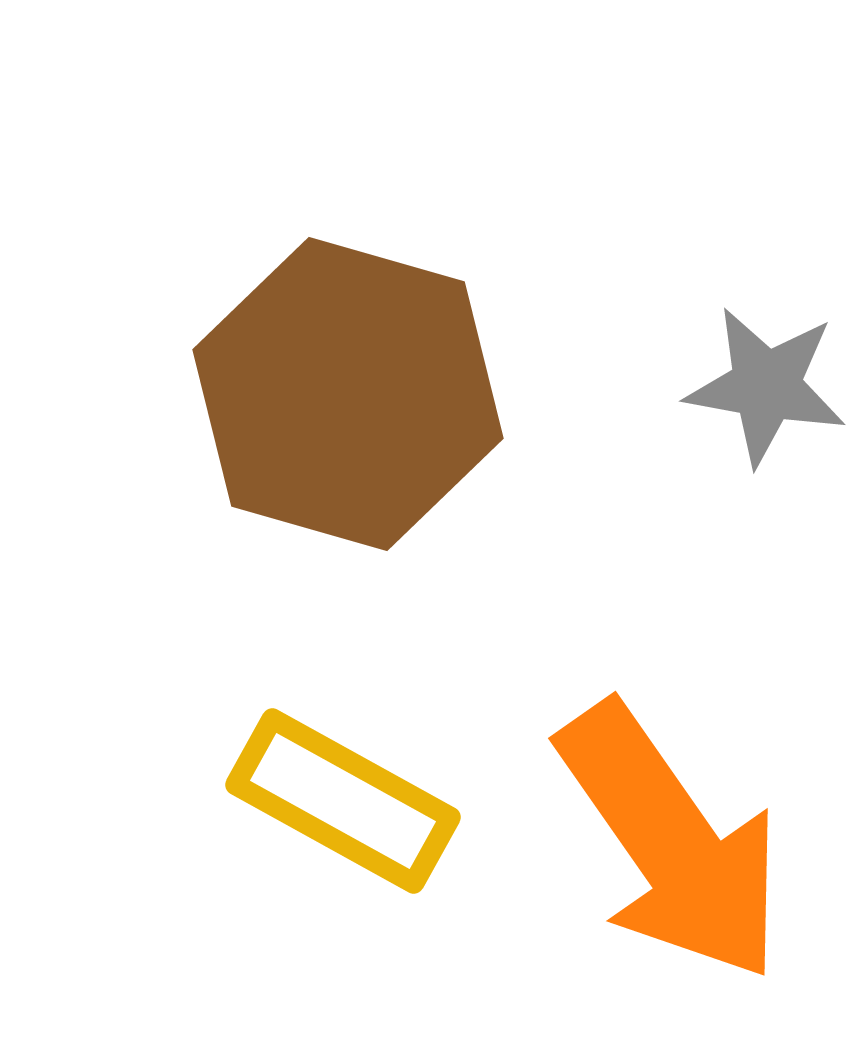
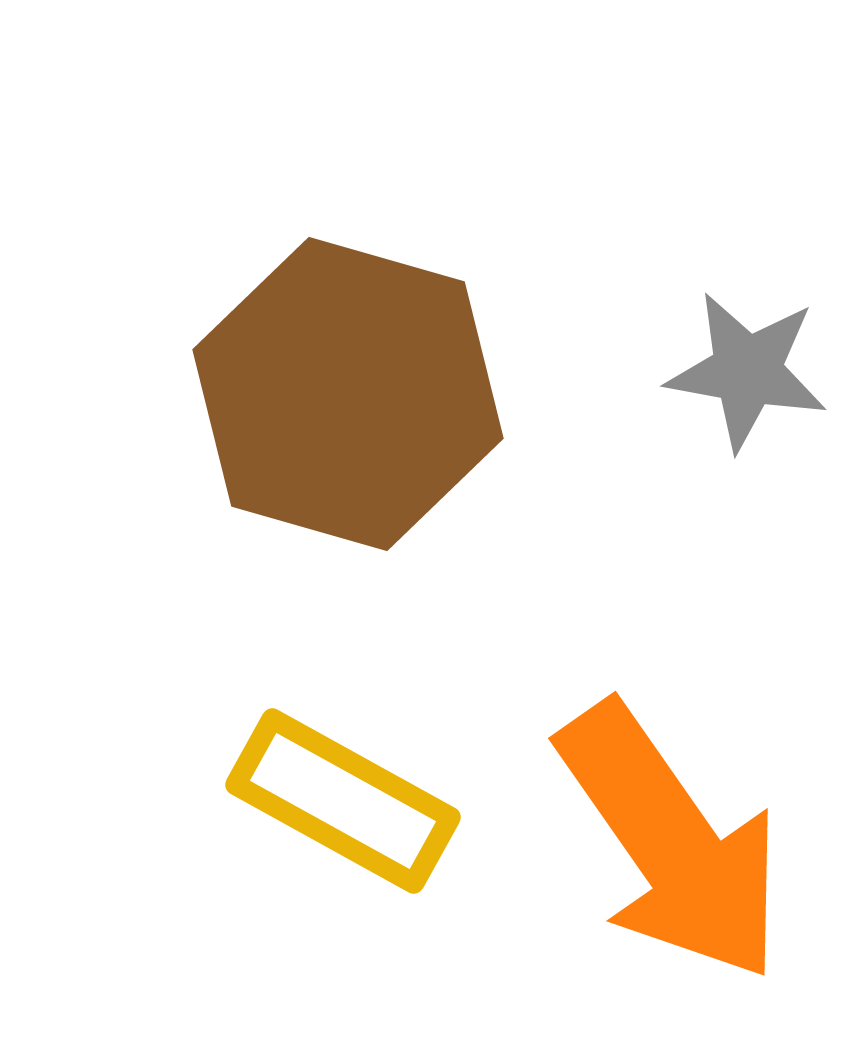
gray star: moved 19 px left, 15 px up
